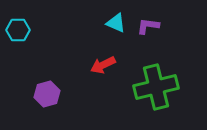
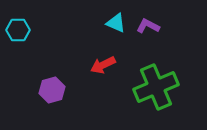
purple L-shape: rotated 20 degrees clockwise
green cross: rotated 9 degrees counterclockwise
purple hexagon: moved 5 px right, 4 px up
